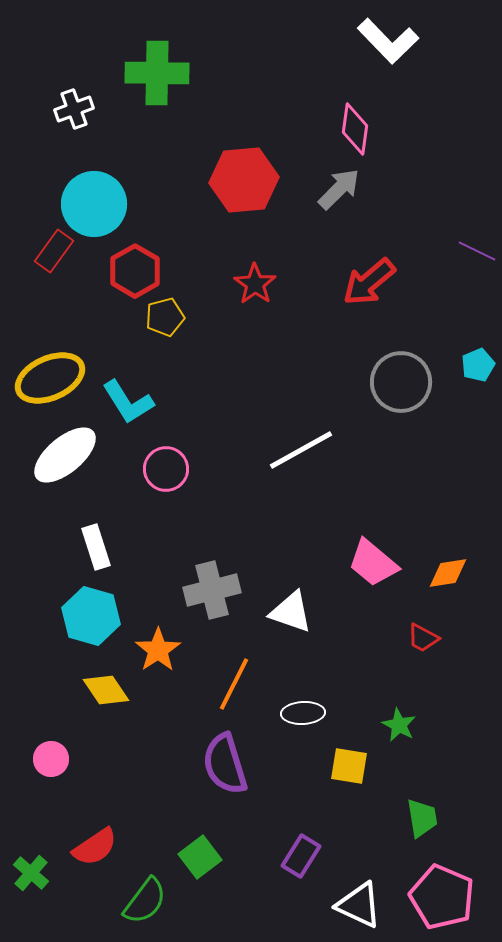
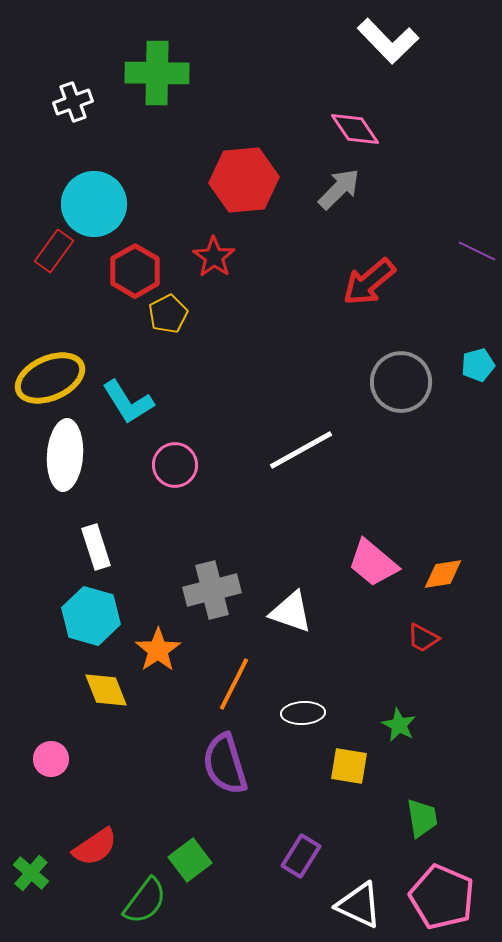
white cross at (74, 109): moved 1 px left, 7 px up
pink diamond at (355, 129): rotated 42 degrees counterclockwise
red star at (255, 284): moved 41 px left, 27 px up
yellow pentagon at (165, 317): moved 3 px right, 3 px up; rotated 12 degrees counterclockwise
cyan pentagon at (478, 365): rotated 8 degrees clockwise
white ellipse at (65, 455): rotated 46 degrees counterclockwise
pink circle at (166, 469): moved 9 px right, 4 px up
orange diamond at (448, 573): moved 5 px left, 1 px down
yellow diamond at (106, 690): rotated 12 degrees clockwise
green square at (200, 857): moved 10 px left, 3 px down
